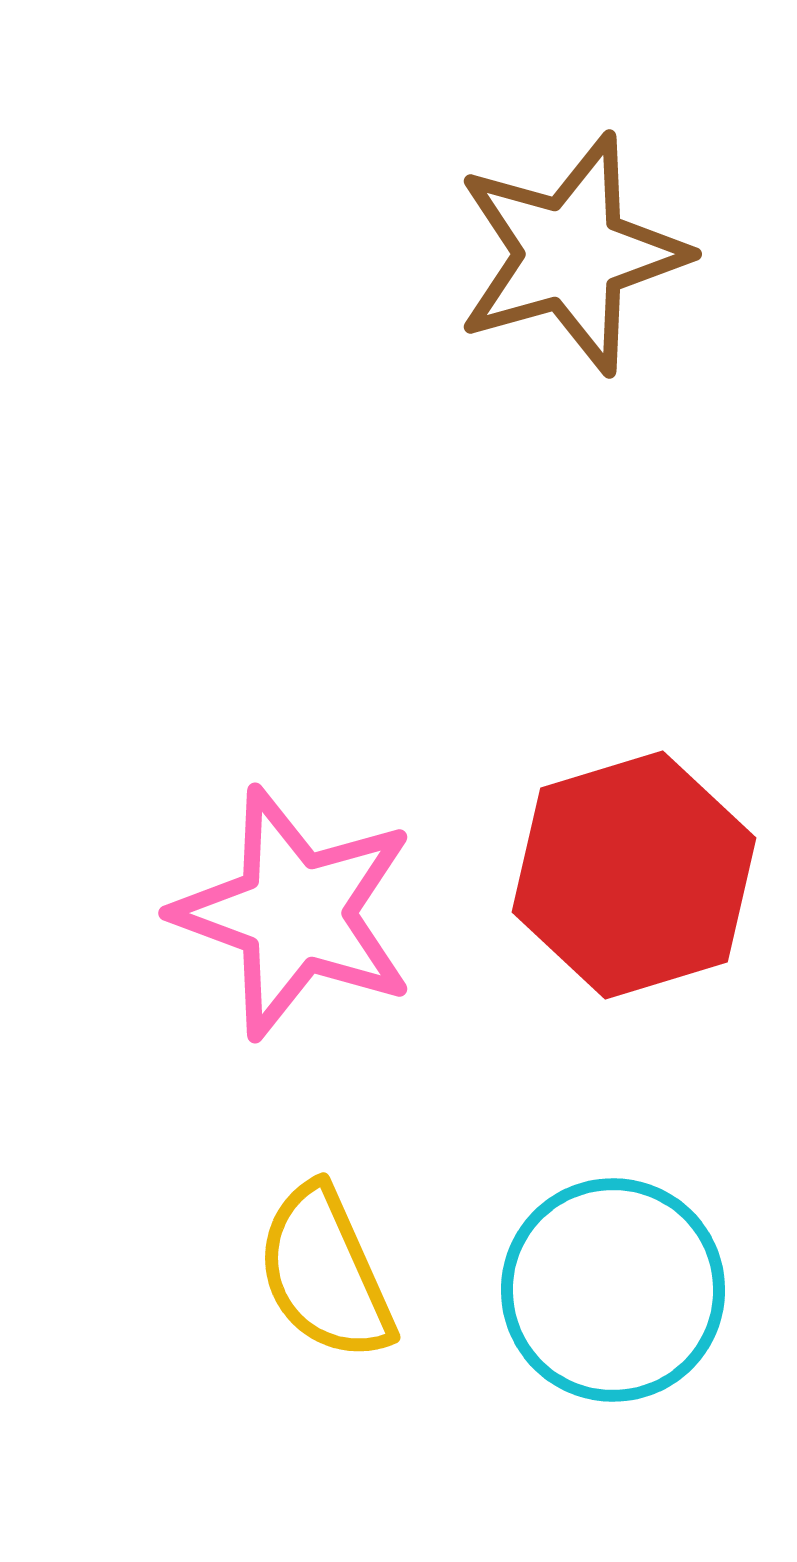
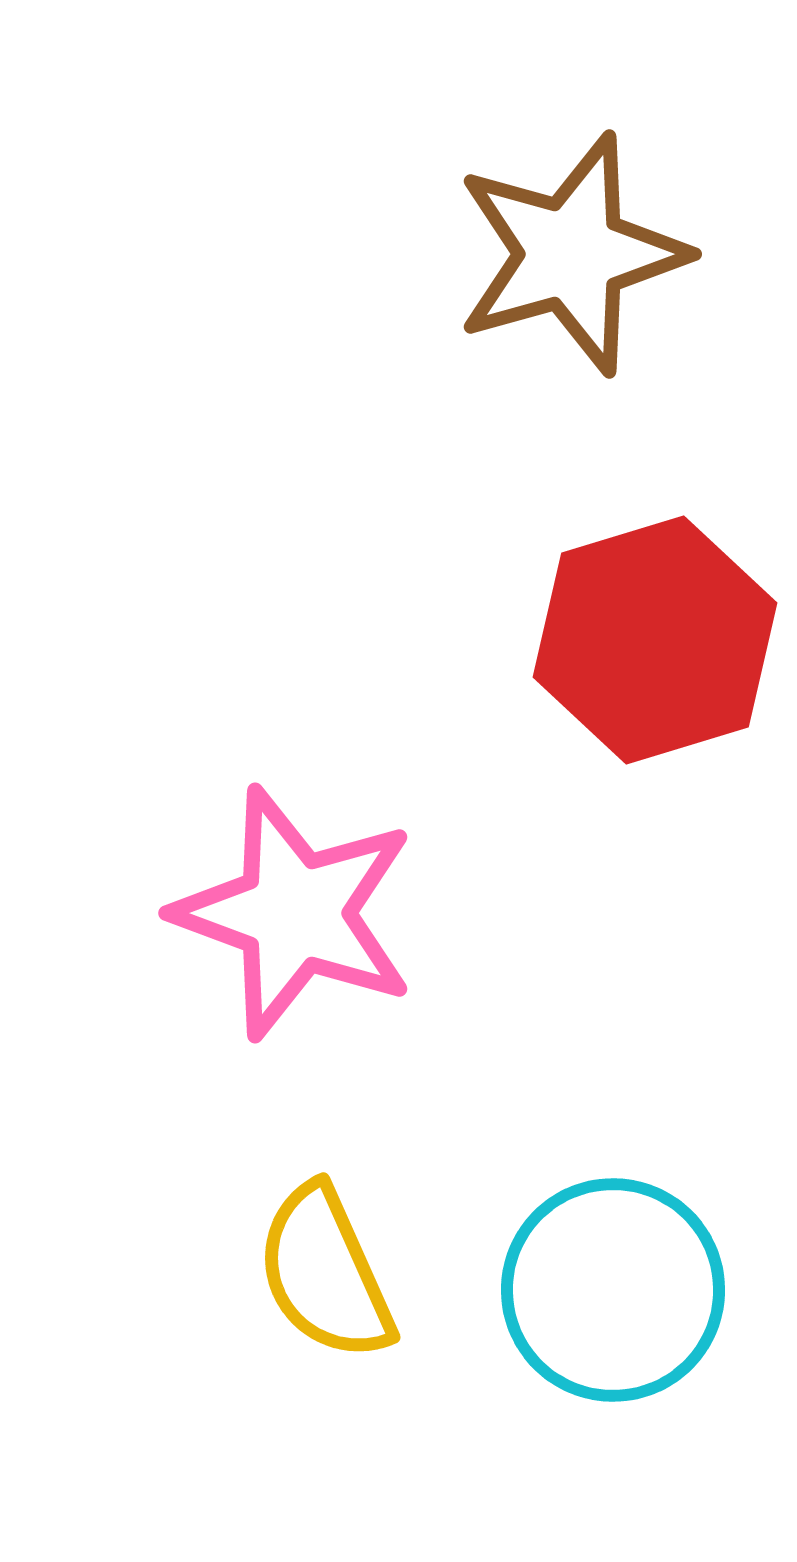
red hexagon: moved 21 px right, 235 px up
